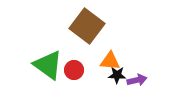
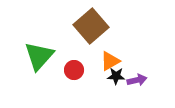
brown square: moved 4 px right; rotated 12 degrees clockwise
orange triangle: rotated 35 degrees counterclockwise
green triangle: moved 9 px left, 9 px up; rotated 36 degrees clockwise
black star: moved 1 px left, 1 px down
